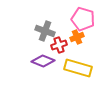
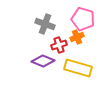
gray cross: moved 7 px up
